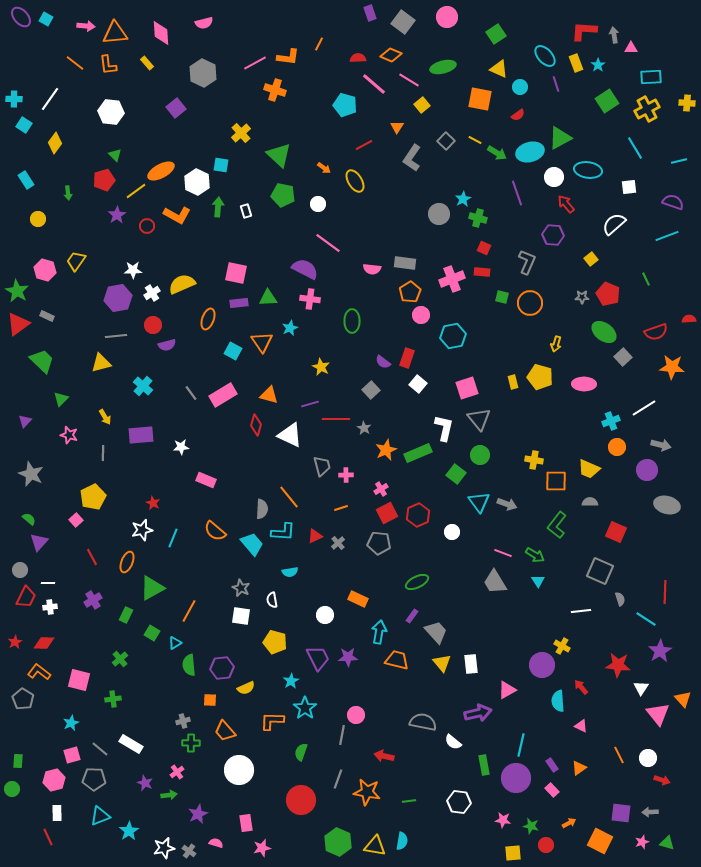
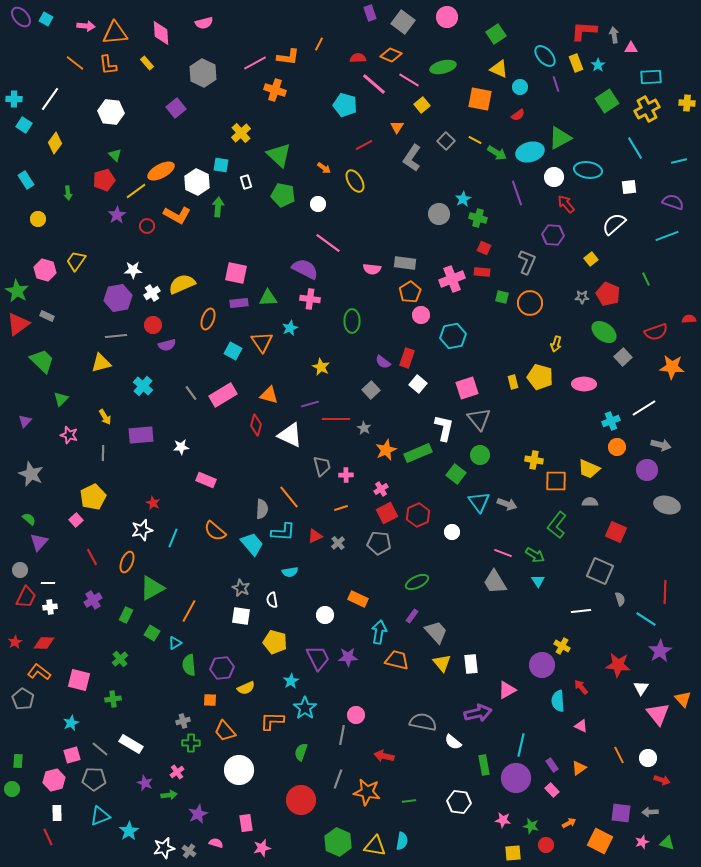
white rectangle at (246, 211): moved 29 px up
